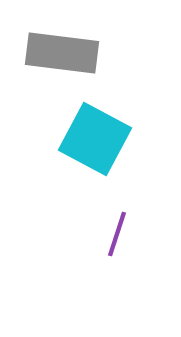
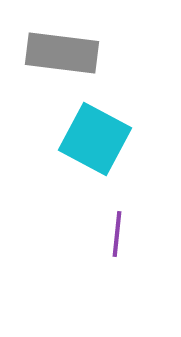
purple line: rotated 12 degrees counterclockwise
